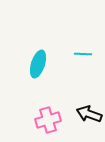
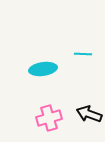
cyan ellipse: moved 5 px right, 5 px down; rotated 64 degrees clockwise
pink cross: moved 1 px right, 2 px up
